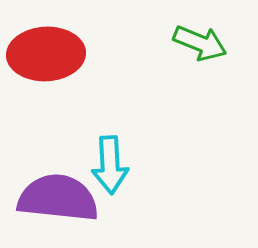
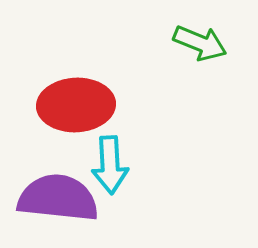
red ellipse: moved 30 px right, 51 px down
